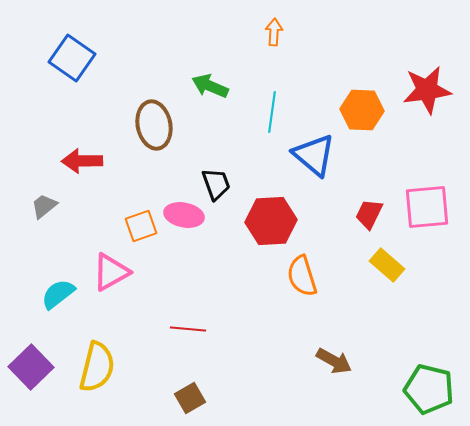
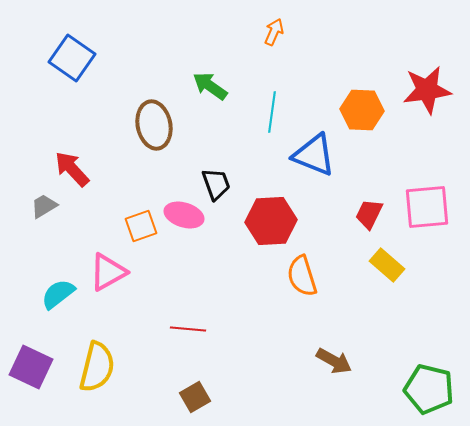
orange arrow: rotated 20 degrees clockwise
green arrow: rotated 12 degrees clockwise
blue triangle: rotated 18 degrees counterclockwise
red arrow: moved 10 px left, 8 px down; rotated 48 degrees clockwise
gray trapezoid: rotated 8 degrees clockwise
pink ellipse: rotated 6 degrees clockwise
pink triangle: moved 3 px left
purple square: rotated 21 degrees counterclockwise
brown square: moved 5 px right, 1 px up
